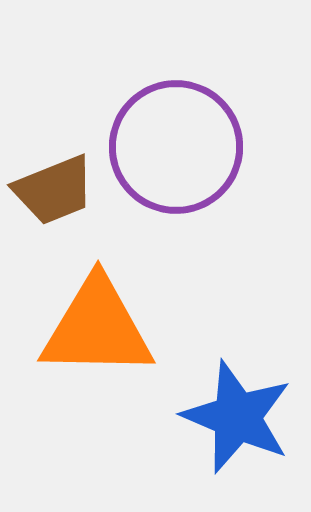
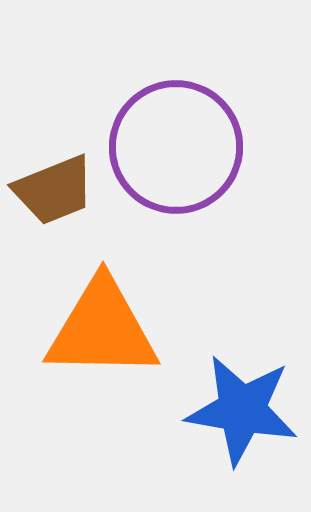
orange triangle: moved 5 px right, 1 px down
blue star: moved 5 px right, 7 px up; rotated 13 degrees counterclockwise
